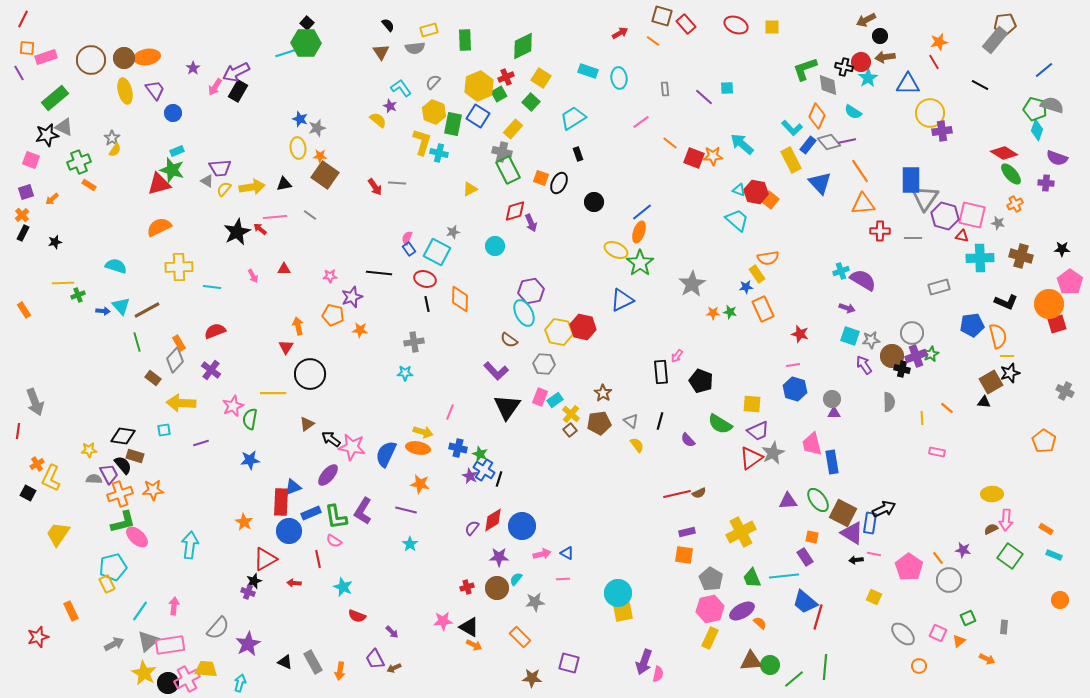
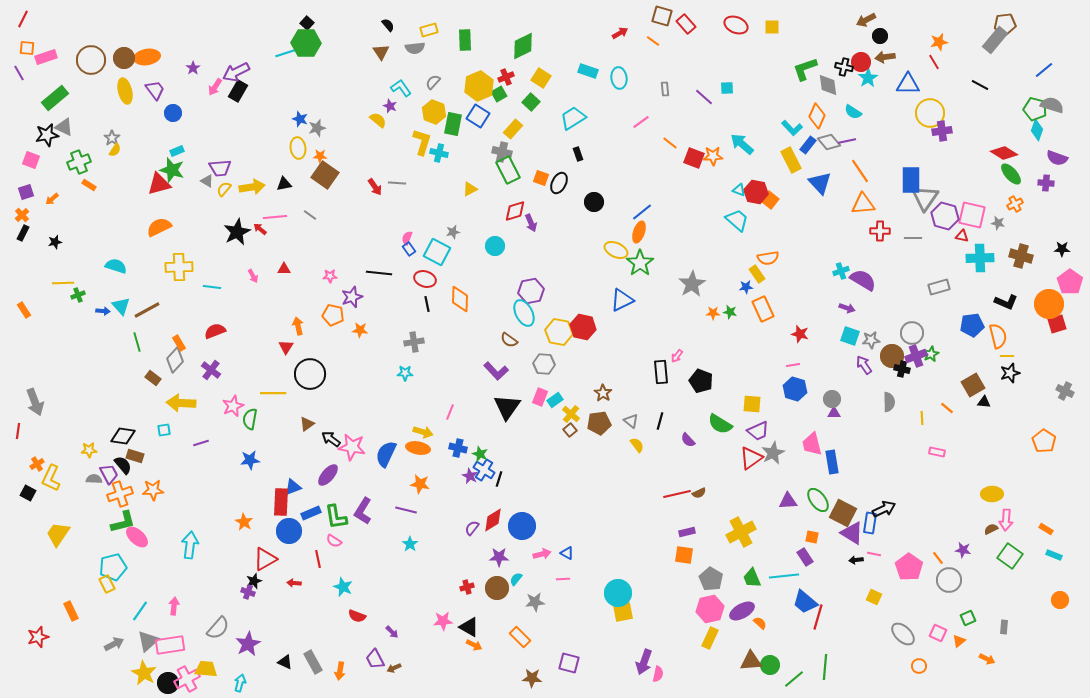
brown square at (991, 382): moved 18 px left, 3 px down
